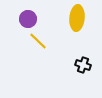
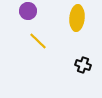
purple circle: moved 8 px up
